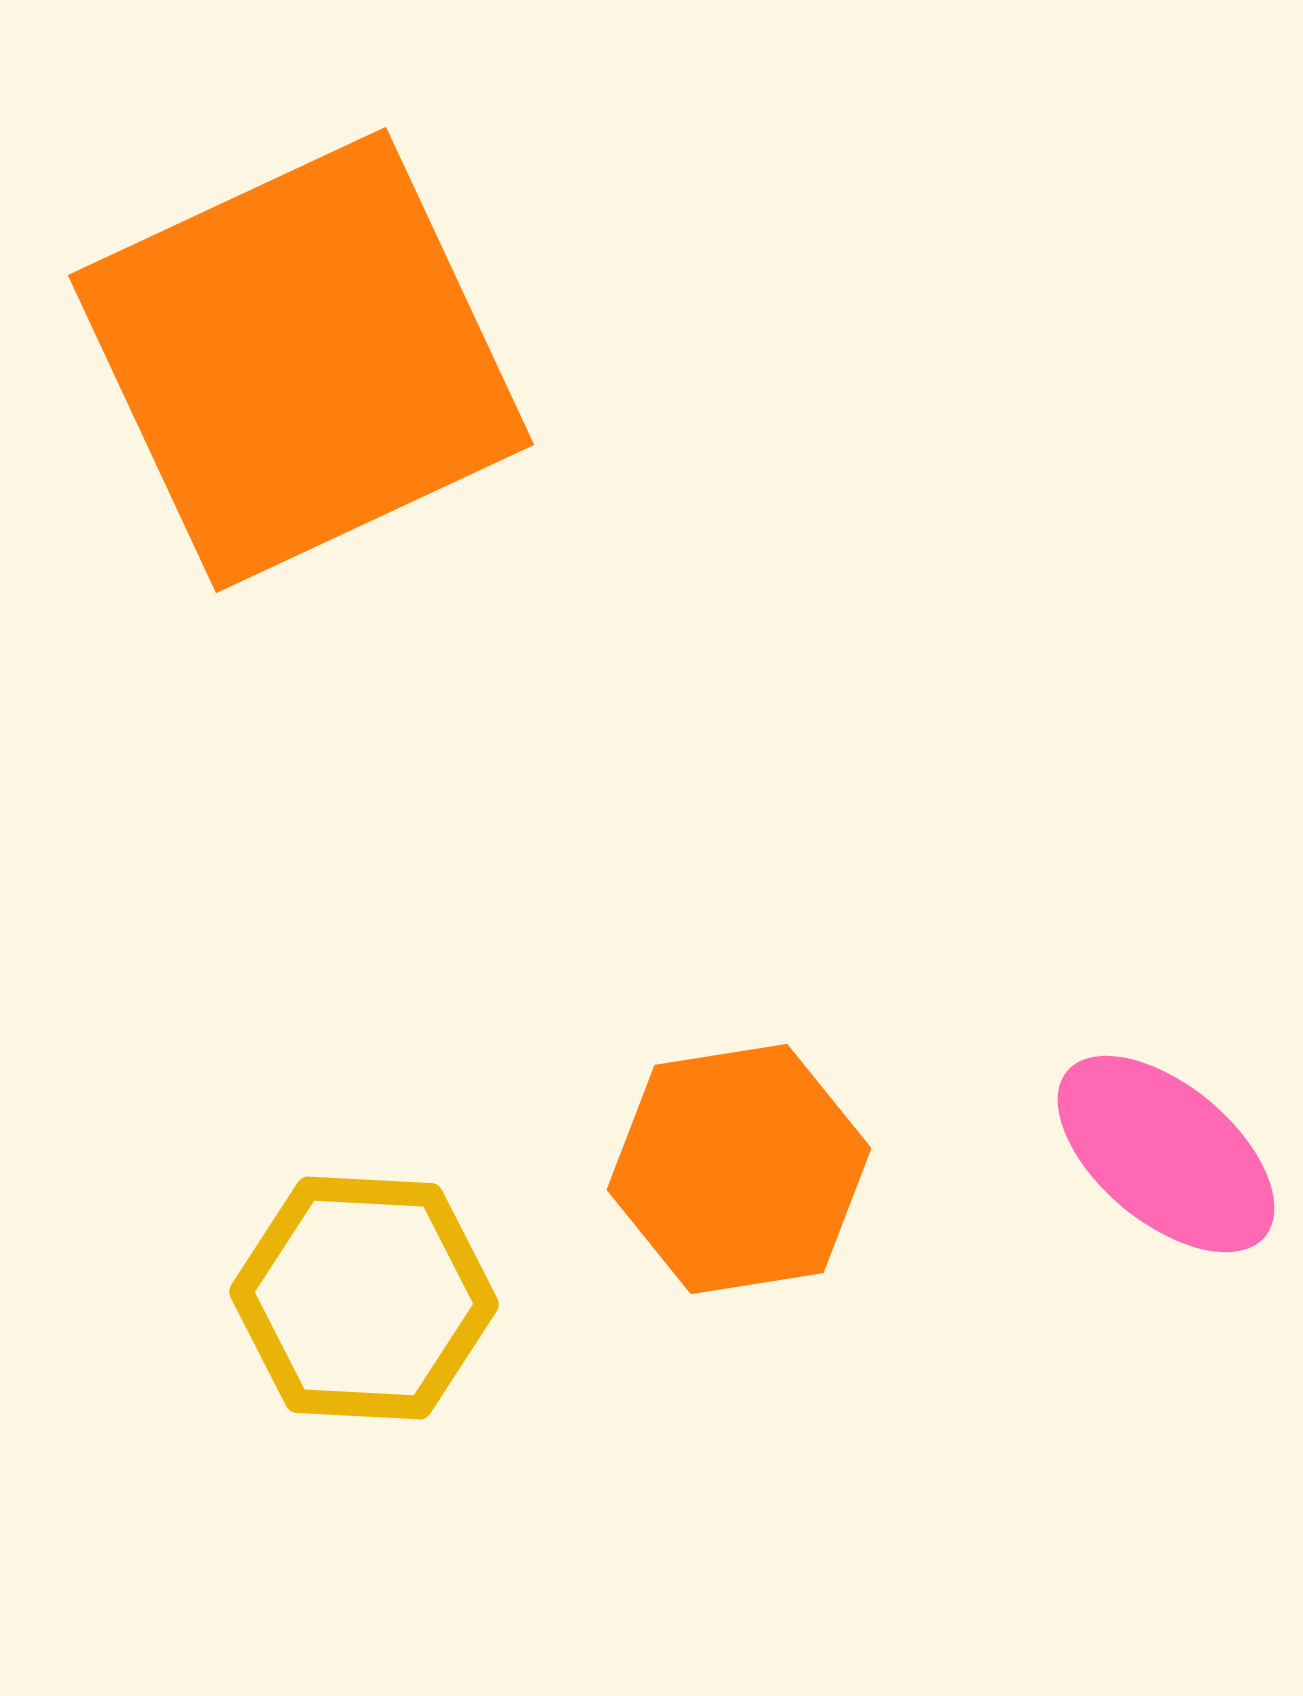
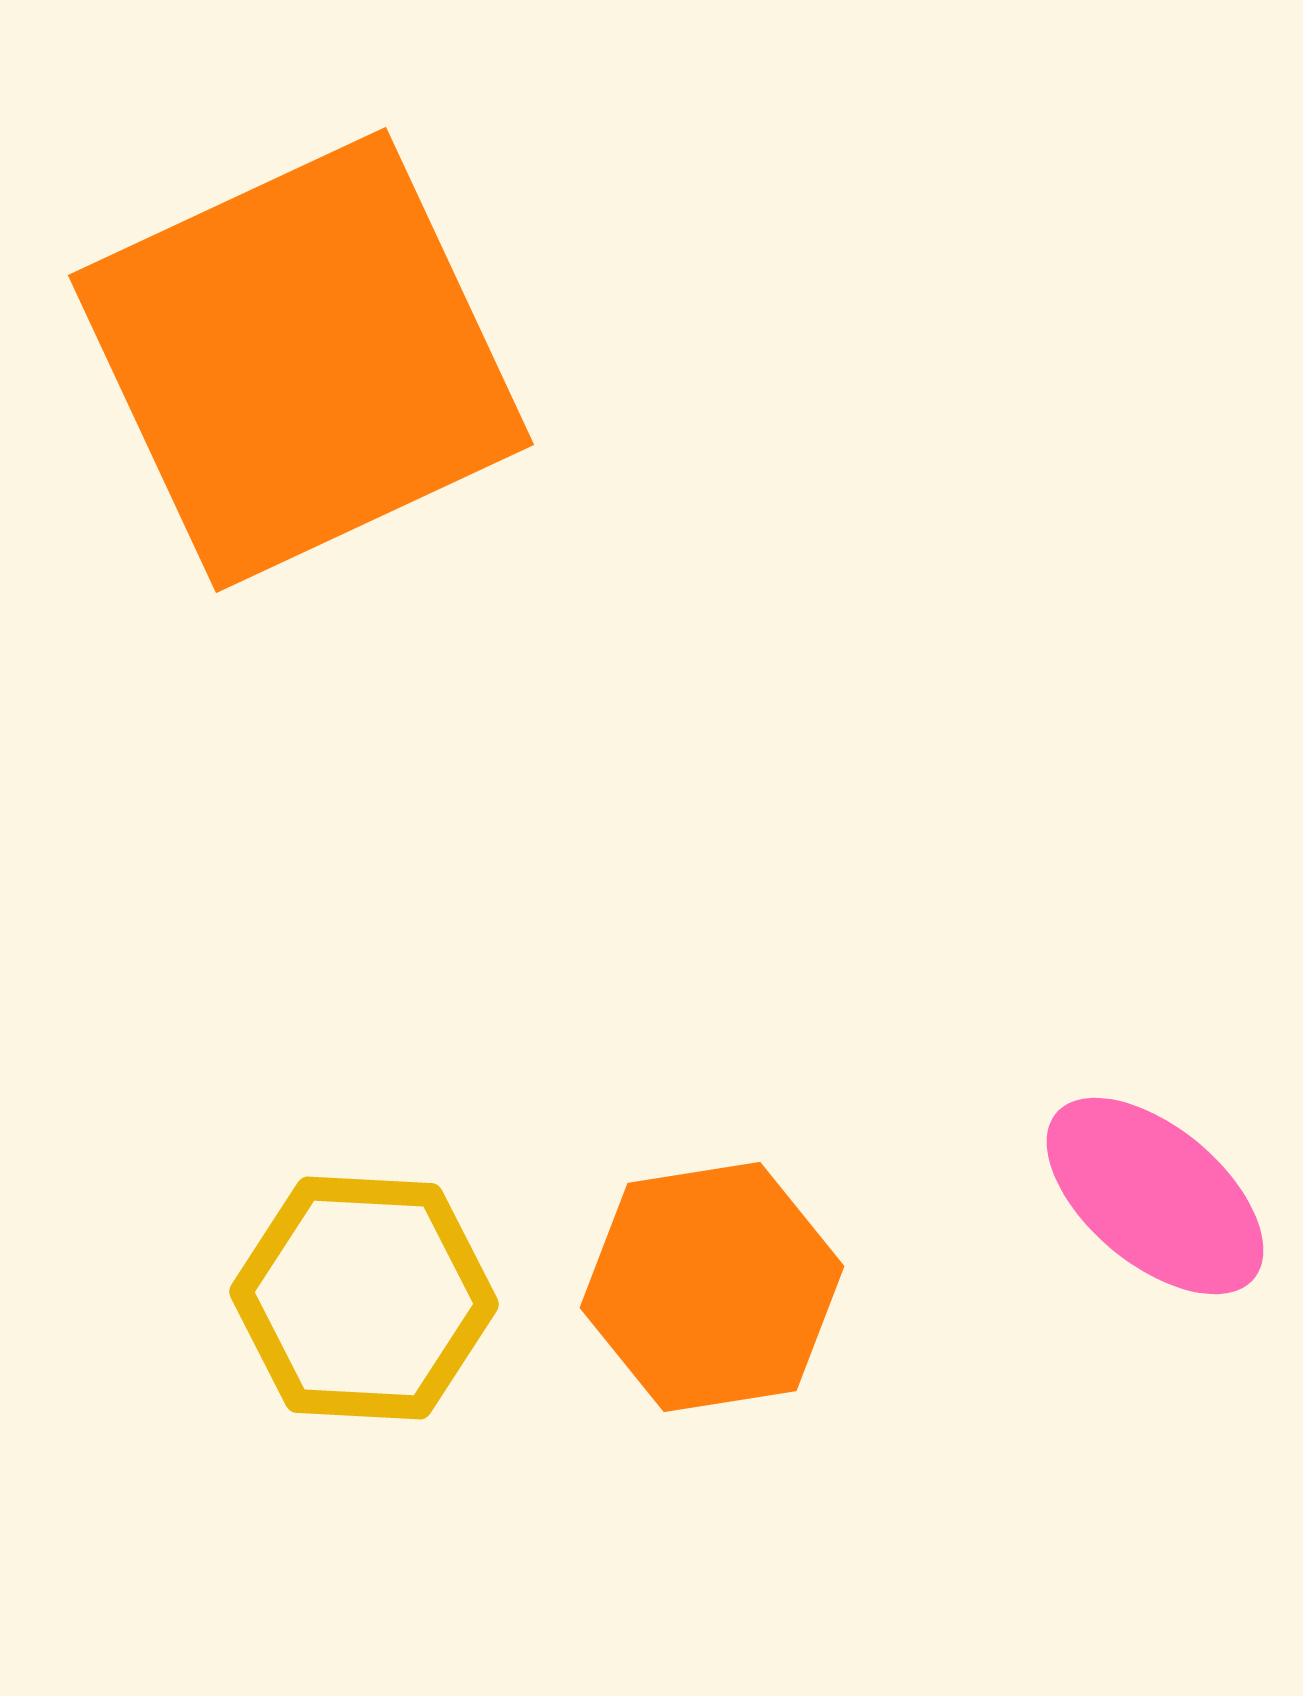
pink ellipse: moved 11 px left, 42 px down
orange hexagon: moved 27 px left, 118 px down
